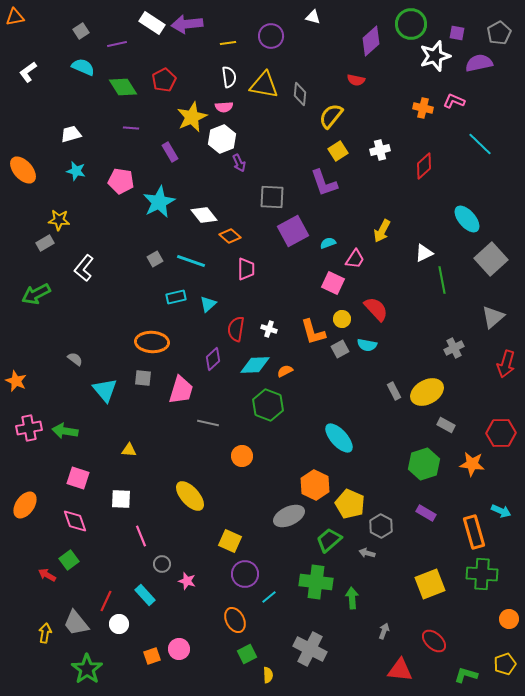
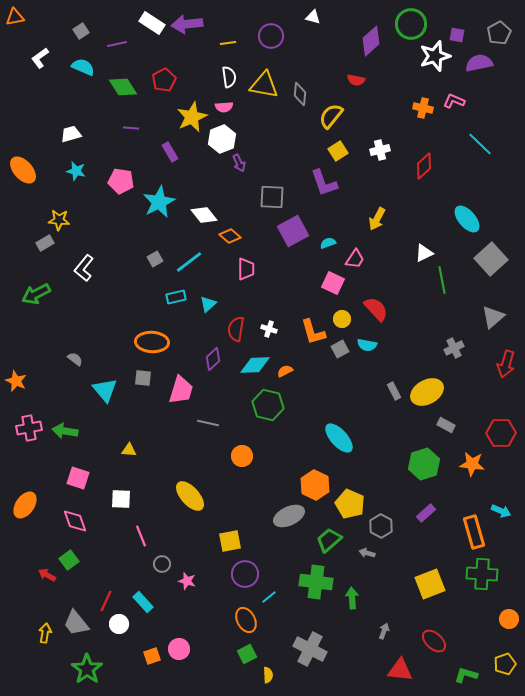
purple square at (457, 33): moved 2 px down
white L-shape at (28, 72): moved 12 px right, 14 px up
yellow arrow at (382, 231): moved 5 px left, 12 px up
cyan line at (191, 261): moved 2 px left, 1 px down; rotated 56 degrees counterclockwise
green hexagon at (268, 405): rotated 8 degrees counterclockwise
purple rectangle at (426, 513): rotated 72 degrees counterclockwise
yellow square at (230, 541): rotated 35 degrees counterclockwise
cyan rectangle at (145, 595): moved 2 px left, 7 px down
orange ellipse at (235, 620): moved 11 px right
